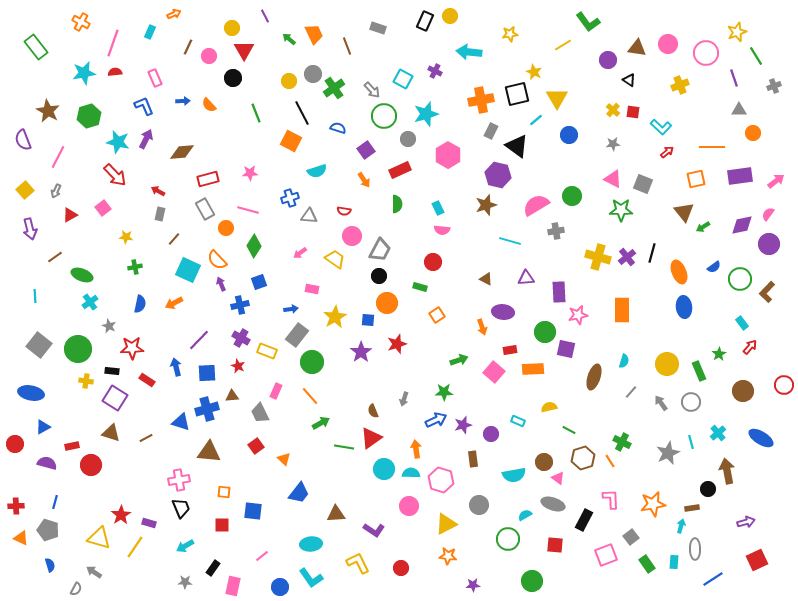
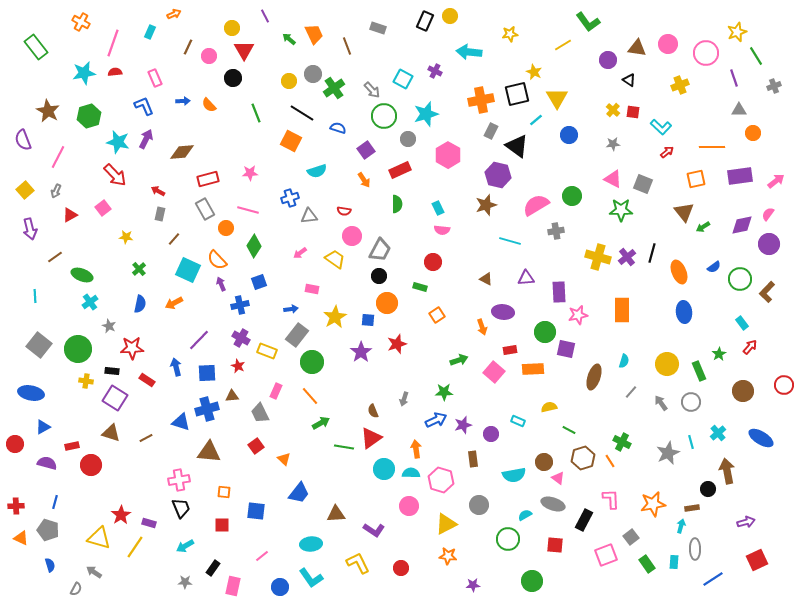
black line at (302, 113): rotated 30 degrees counterclockwise
gray triangle at (309, 216): rotated 12 degrees counterclockwise
green cross at (135, 267): moved 4 px right, 2 px down; rotated 32 degrees counterclockwise
blue ellipse at (684, 307): moved 5 px down
blue square at (253, 511): moved 3 px right
